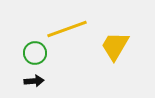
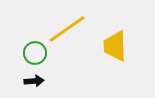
yellow line: rotated 15 degrees counterclockwise
yellow trapezoid: rotated 32 degrees counterclockwise
